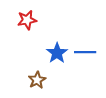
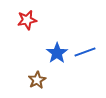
blue line: rotated 20 degrees counterclockwise
